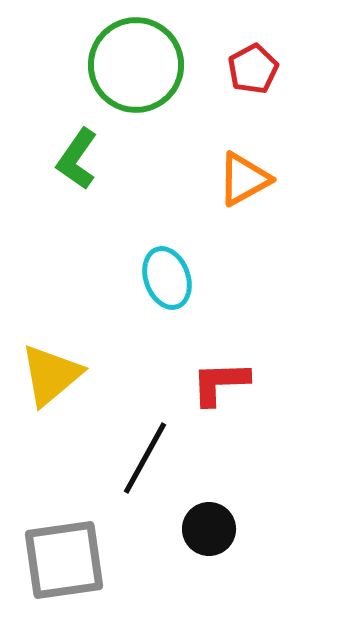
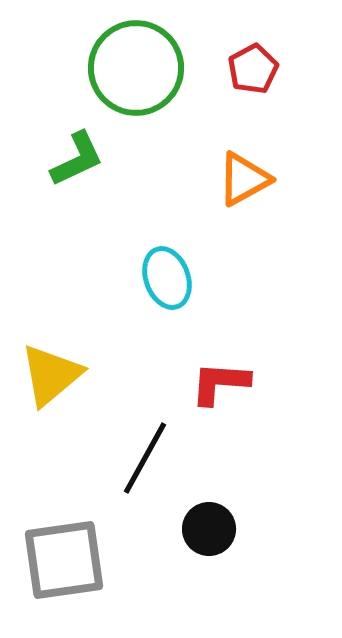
green circle: moved 3 px down
green L-shape: rotated 150 degrees counterclockwise
red L-shape: rotated 6 degrees clockwise
